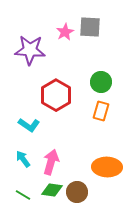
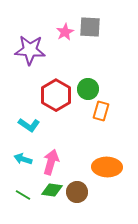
green circle: moved 13 px left, 7 px down
cyan arrow: rotated 36 degrees counterclockwise
